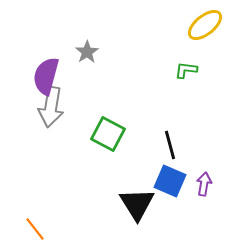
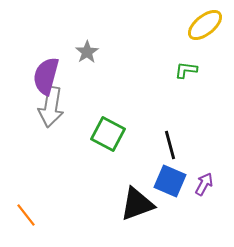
purple arrow: rotated 20 degrees clockwise
black triangle: rotated 42 degrees clockwise
orange line: moved 9 px left, 14 px up
